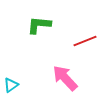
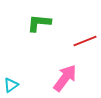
green L-shape: moved 2 px up
pink arrow: rotated 80 degrees clockwise
